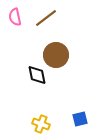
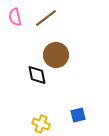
blue square: moved 2 px left, 4 px up
